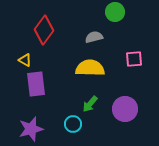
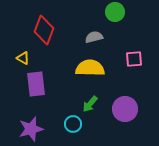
red diamond: rotated 16 degrees counterclockwise
yellow triangle: moved 2 px left, 2 px up
